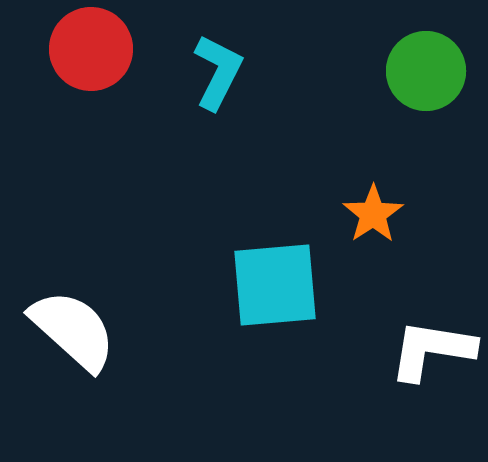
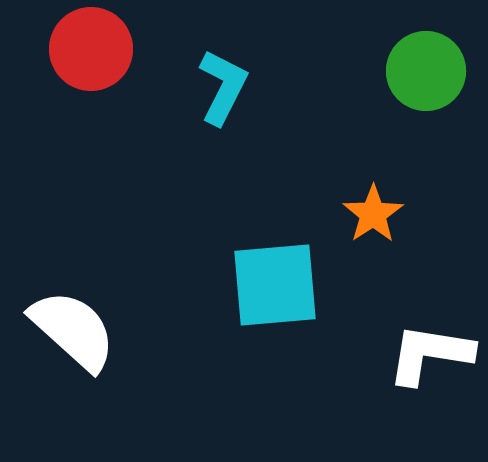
cyan L-shape: moved 5 px right, 15 px down
white L-shape: moved 2 px left, 4 px down
